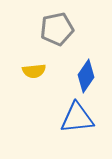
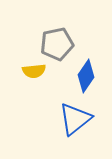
gray pentagon: moved 15 px down
blue triangle: moved 2 px left, 1 px down; rotated 33 degrees counterclockwise
